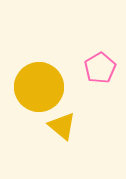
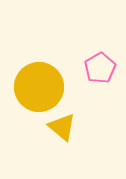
yellow triangle: moved 1 px down
